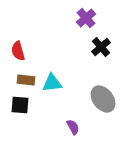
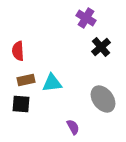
purple cross: rotated 18 degrees counterclockwise
red semicircle: rotated 12 degrees clockwise
brown rectangle: rotated 18 degrees counterclockwise
black square: moved 1 px right, 1 px up
